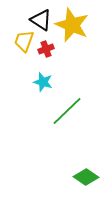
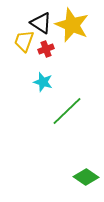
black triangle: moved 3 px down
